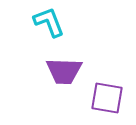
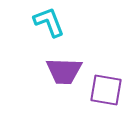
purple square: moved 1 px left, 8 px up
